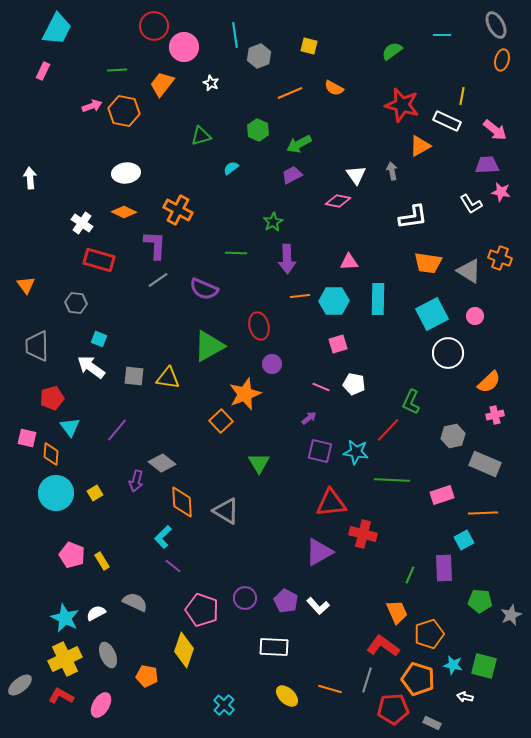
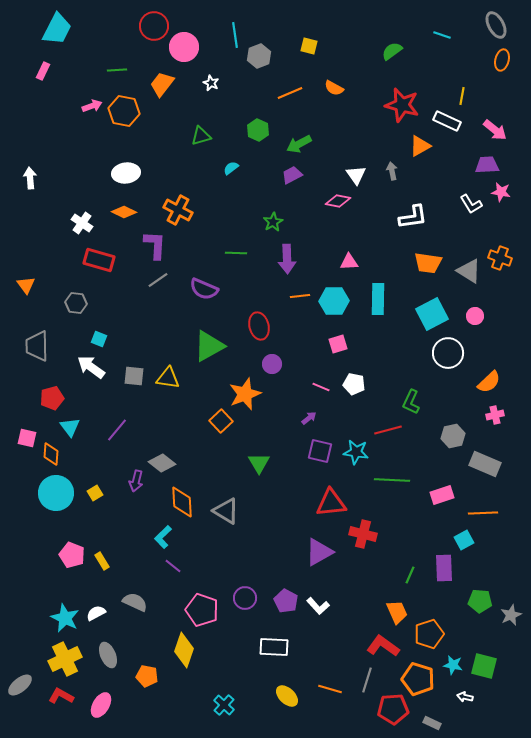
cyan line at (442, 35): rotated 18 degrees clockwise
red line at (388, 430): rotated 32 degrees clockwise
